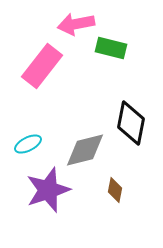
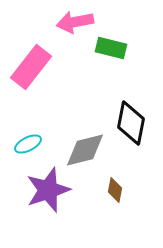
pink arrow: moved 1 px left, 2 px up
pink rectangle: moved 11 px left, 1 px down
